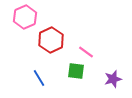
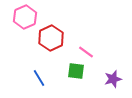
red hexagon: moved 2 px up
